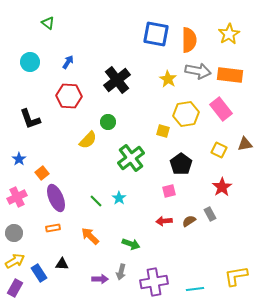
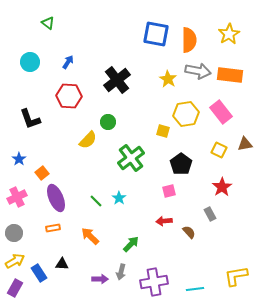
pink rectangle at (221, 109): moved 3 px down
brown semicircle at (189, 221): moved 11 px down; rotated 80 degrees clockwise
green arrow at (131, 244): rotated 66 degrees counterclockwise
